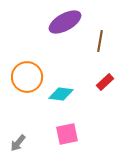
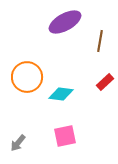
pink square: moved 2 px left, 2 px down
